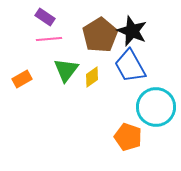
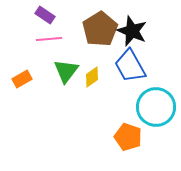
purple rectangle: moved 2 px up
brown pentagon: moved 6 px up
green triangle: moved 1 px down
